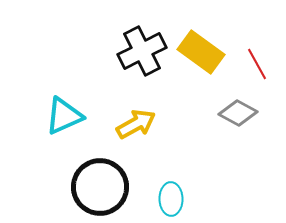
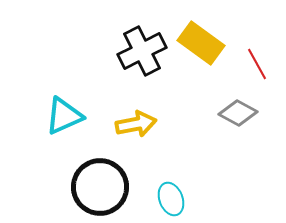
yellow rectangle: moved 9 px up
yellow arrow: rotated 18 degrees clockwise
cyan ellipse: rotated 20 degrees counterclockwise
